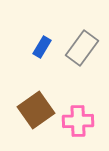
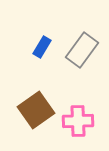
gray rectangle: moved 2 px down
